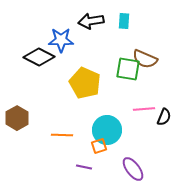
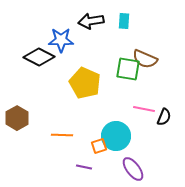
pink line: rotated 15 degrees clockwise
cyan circle: moved 9 px right, 6 px down
